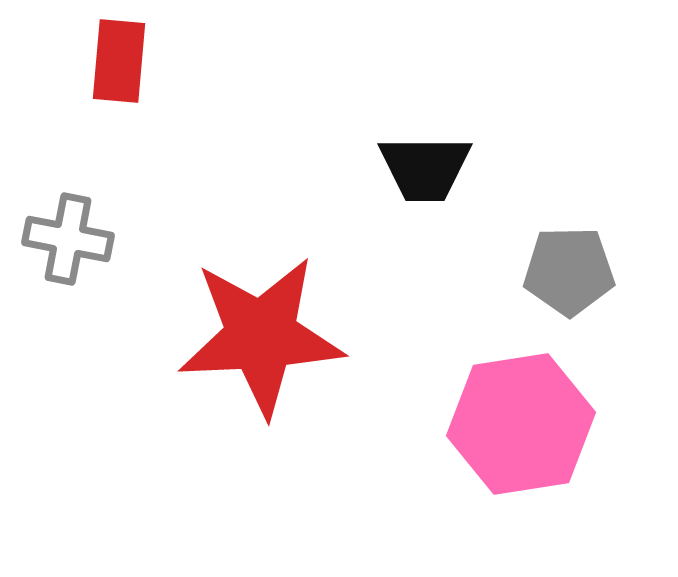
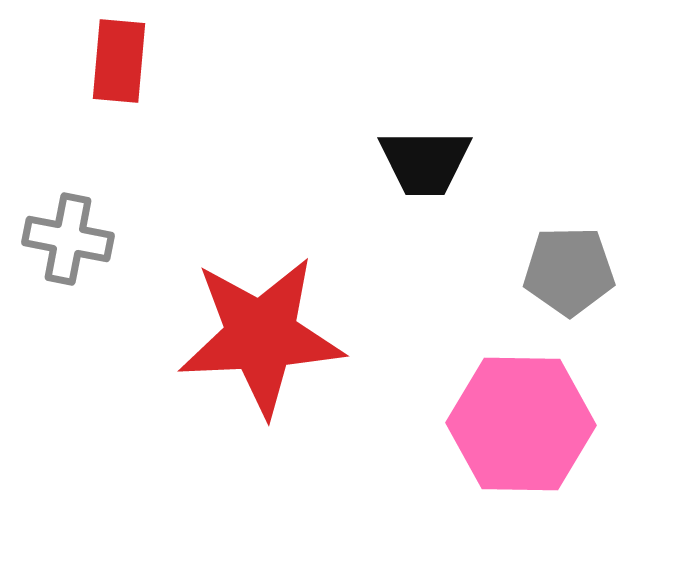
black trapezoid: moved 6 px up
pink hexagon: rotated 10 degrees clockwise
